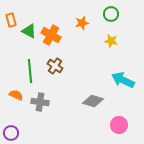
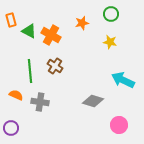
yellow star: moved 1 px left, 1 px down
purple circle: moved 5 px up
